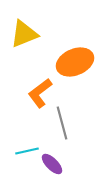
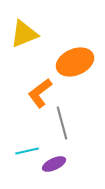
purple ellipse: moved 2 px right; rotated 70 degrees counterclockwise
